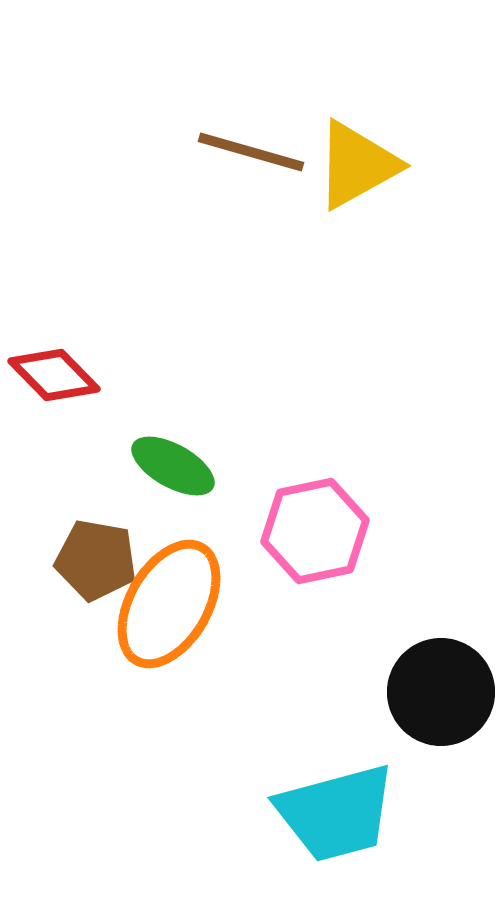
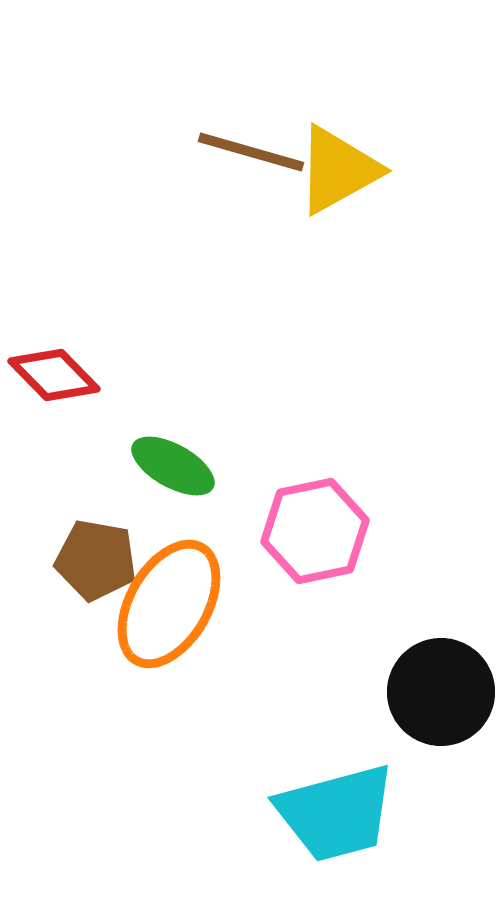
yellow triangle: moved 19 px left, 5 px down
